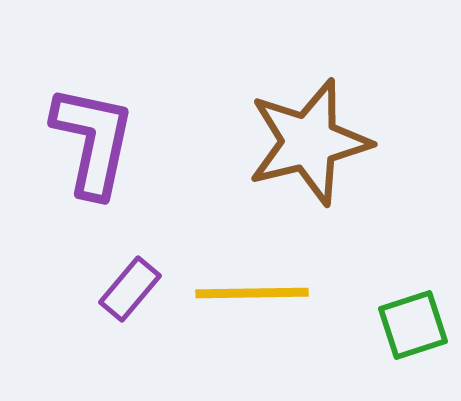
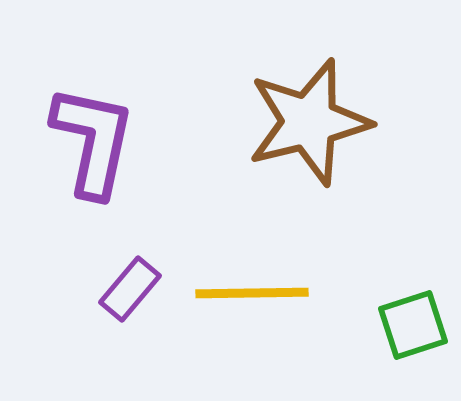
brown star: moved 20 px up
